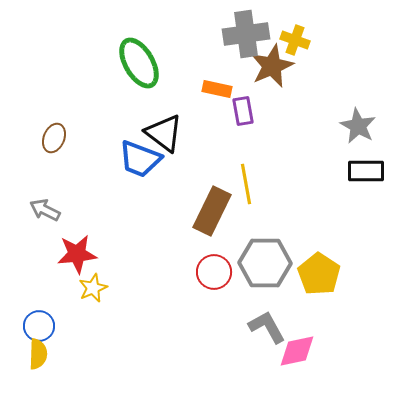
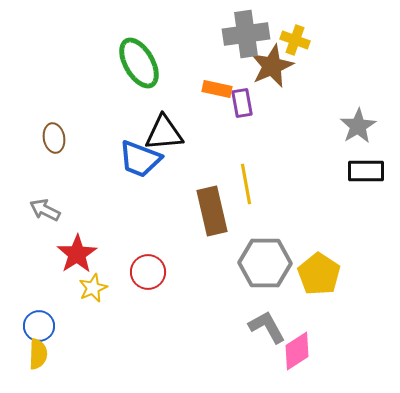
purple rectangle: moved 1 px left, 8 px up
gray star: rotated 12 degrees clockwise
black triangle: rotated 42 degrees counterclockwise
brown ellipse: rotated 32 degrees counterclockwise
brown rectangle: rotated 39 degrees counterclockwise
red star: rotated 27 degrees counterclockwise
red circle: moved 66 px left
pink diamond: rotated 21 degrees counterclockwise
